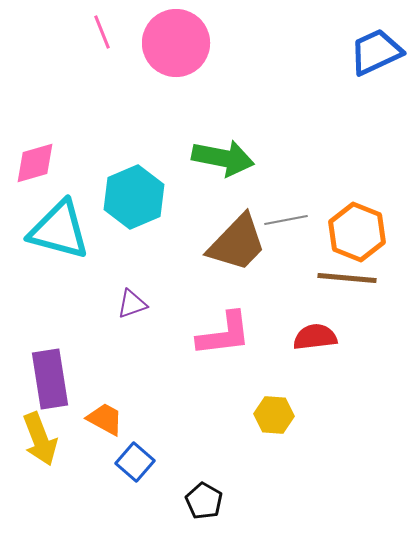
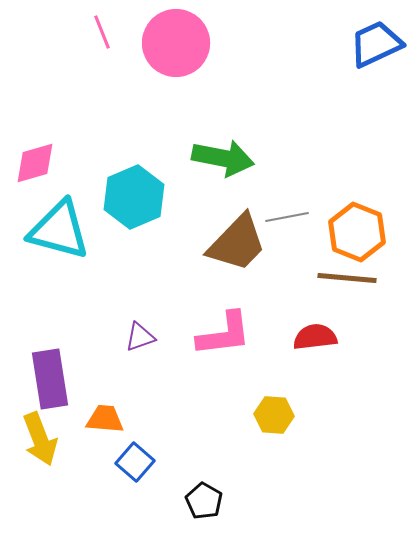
blue trapezoid: moved 8 px up
gray line: moved 1 px right, 3 px up
purple triangle: moved 8 px right, 33 px down
orange trapezoid: rotated 24 degrees counterclockwise
